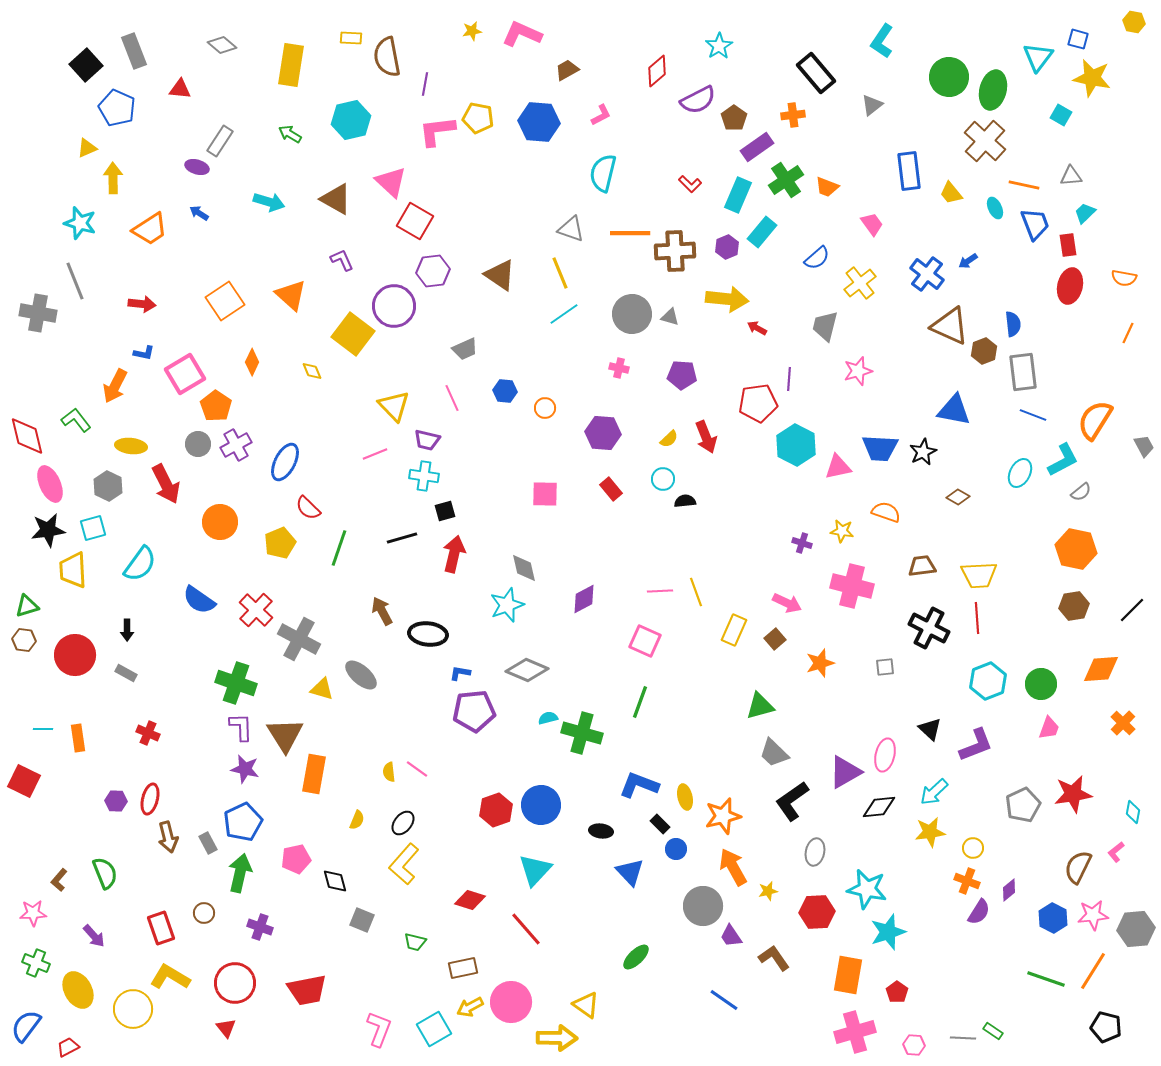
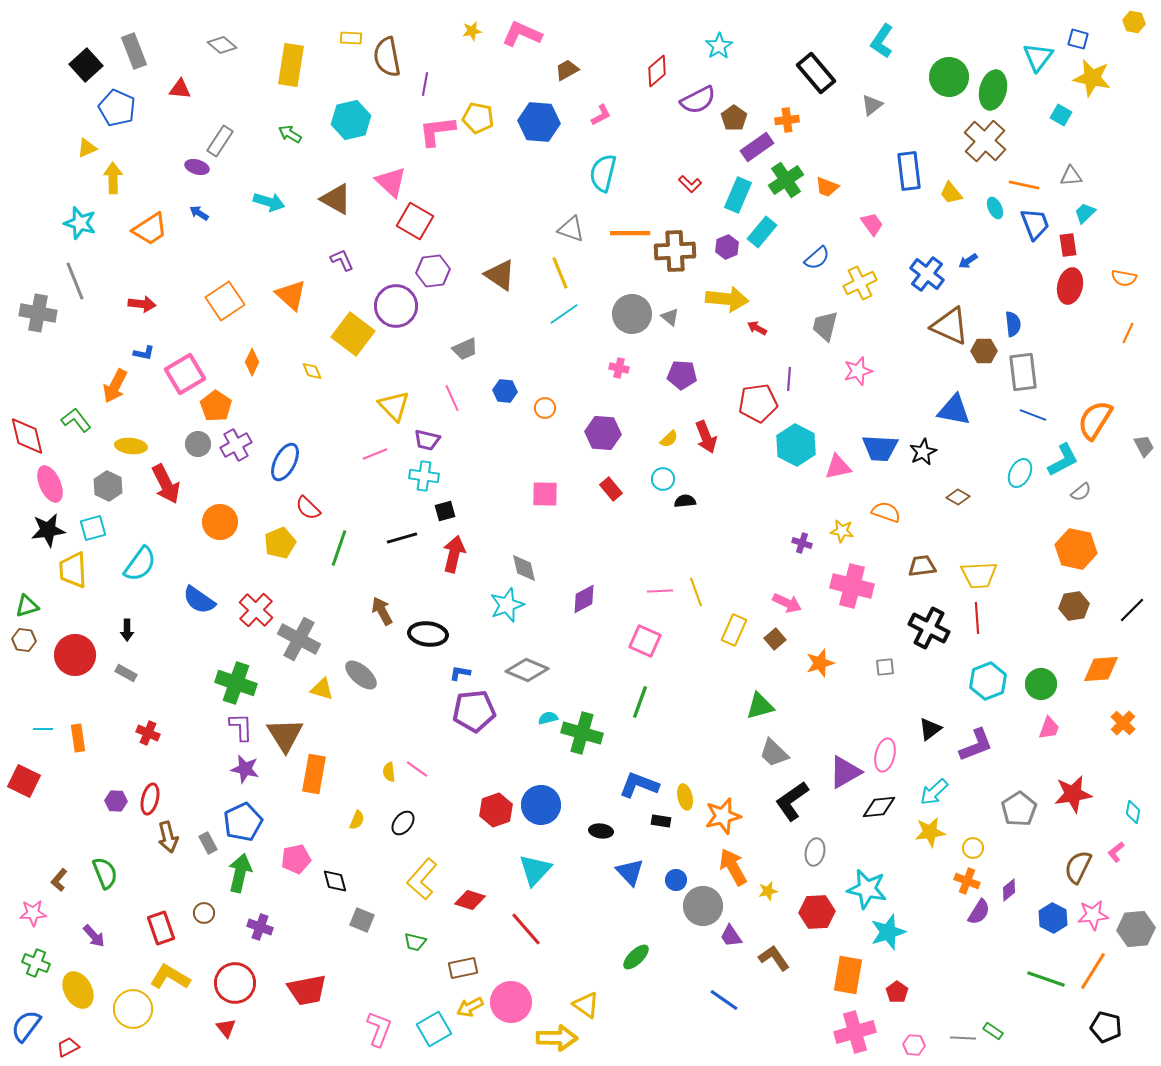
orange cross at (793, 115): moved 6 px left, 5 px down
yellow cross at (860, 283): rotated 12 degrees clockwise
purple circle at (394, 306): moved 2 px right
gray triangle at (670, 317): rotated 24 degrees clockwise
brown hexagon at (984, 351): rotated 20 degrees clockwise
black triangle at (930, 729): rotated 40 degrees clockwise
gray pentagon at (1023, 805): moved 4 px left, 4 px down; rotated 8 degrees counterclockwise
black rectangle at (660, 824): moved 1 px right, 3 px up; rotated 36 degrees counterclockwise
blue circle at (676, 849): moved 31 px down
yellow L-shape at (404, 864): moved 18 px right, 15 px down
